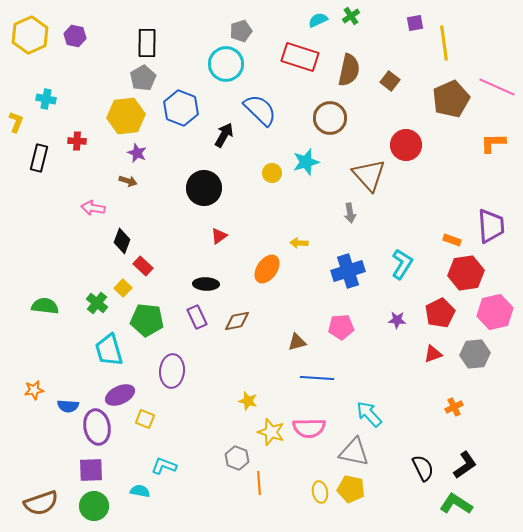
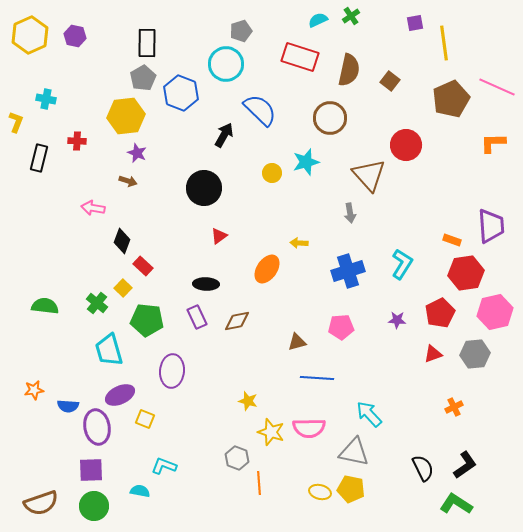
blue hexagon at (181, 108): moved 15 px up
yellow ellipse at (320, 492): rotated 65 degrees counterclockwise
